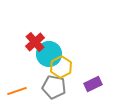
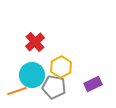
cyan circle: moved 17 px left, 21 px down
